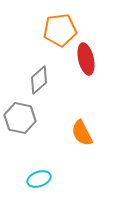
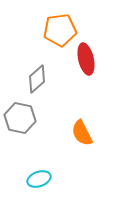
gray diamond: moved 2 px left, 1 px up
